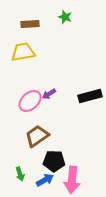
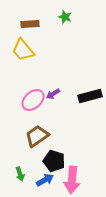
yellow trapezoid: moved 2 px up; rotated 120 degrees counterclockwise
purple arrow: moved 4 px right
pink ellipse: moved 3 px right, 1 px up
black pentagon: rotated 15 degrees clockwise
